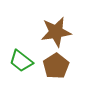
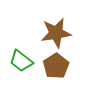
brown star: moved 1 px down
